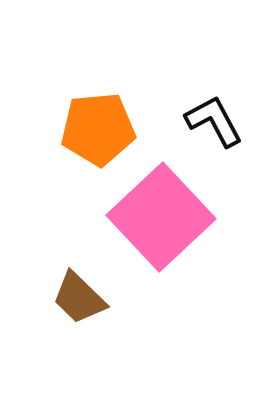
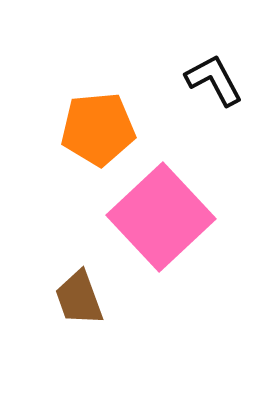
black L-shape: moved 41 px up
brown trapezoid: rotated 26 degrees clockwise
